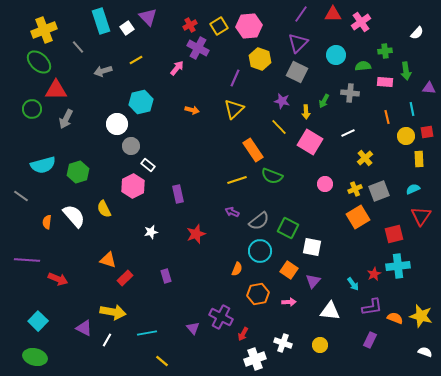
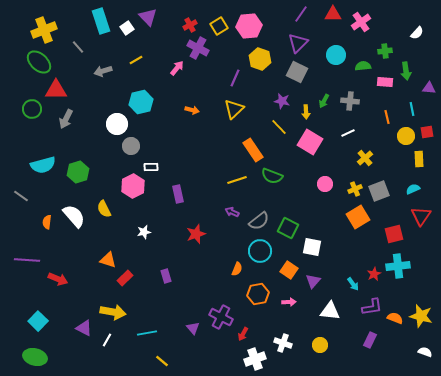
gray cross at (350, 93): moved 8 px down
white rectangle at (148, 165): moved 3 px right, 2 px down; rotated 40 degrees counterclockwise
white star at (151, 232): moved 7 px left
